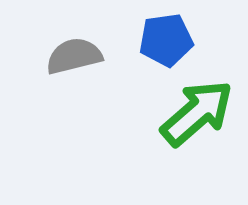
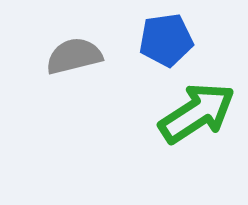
green arrow: rotated 8 degrees clockwise
